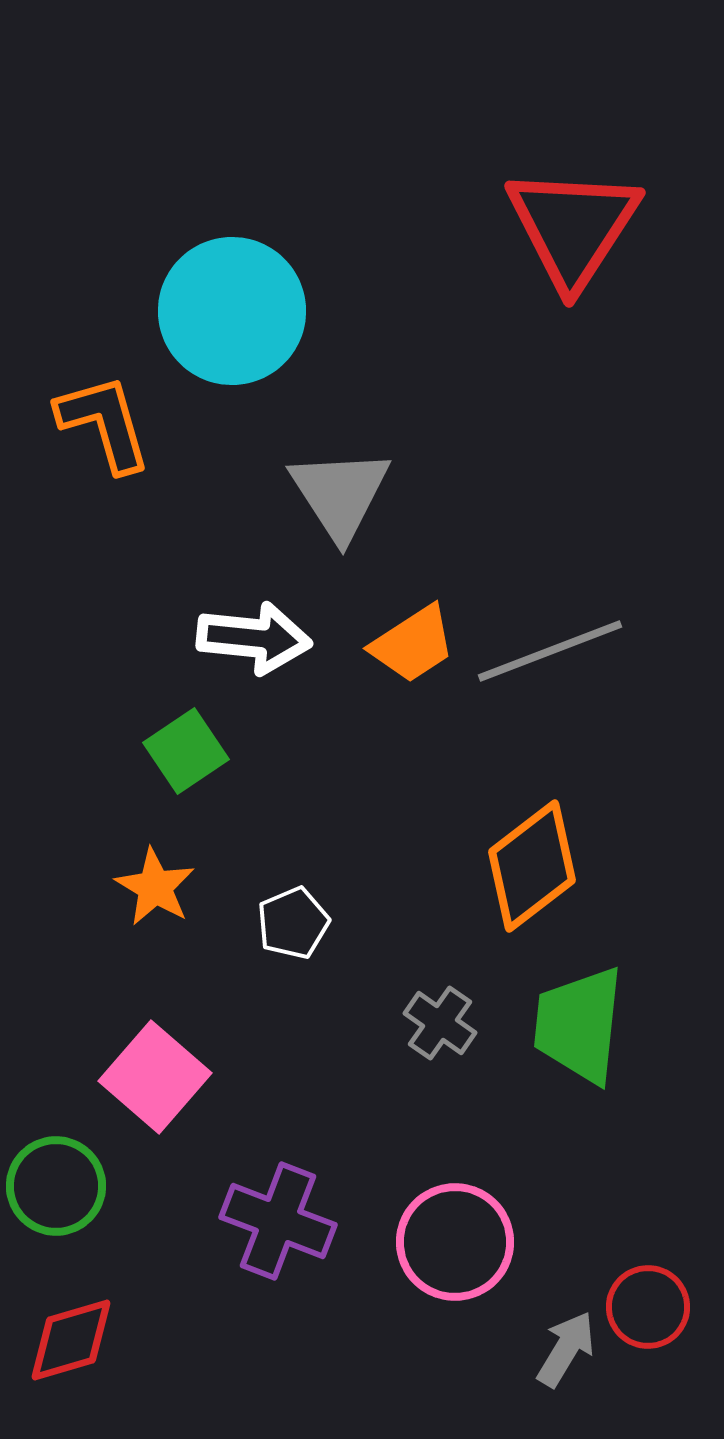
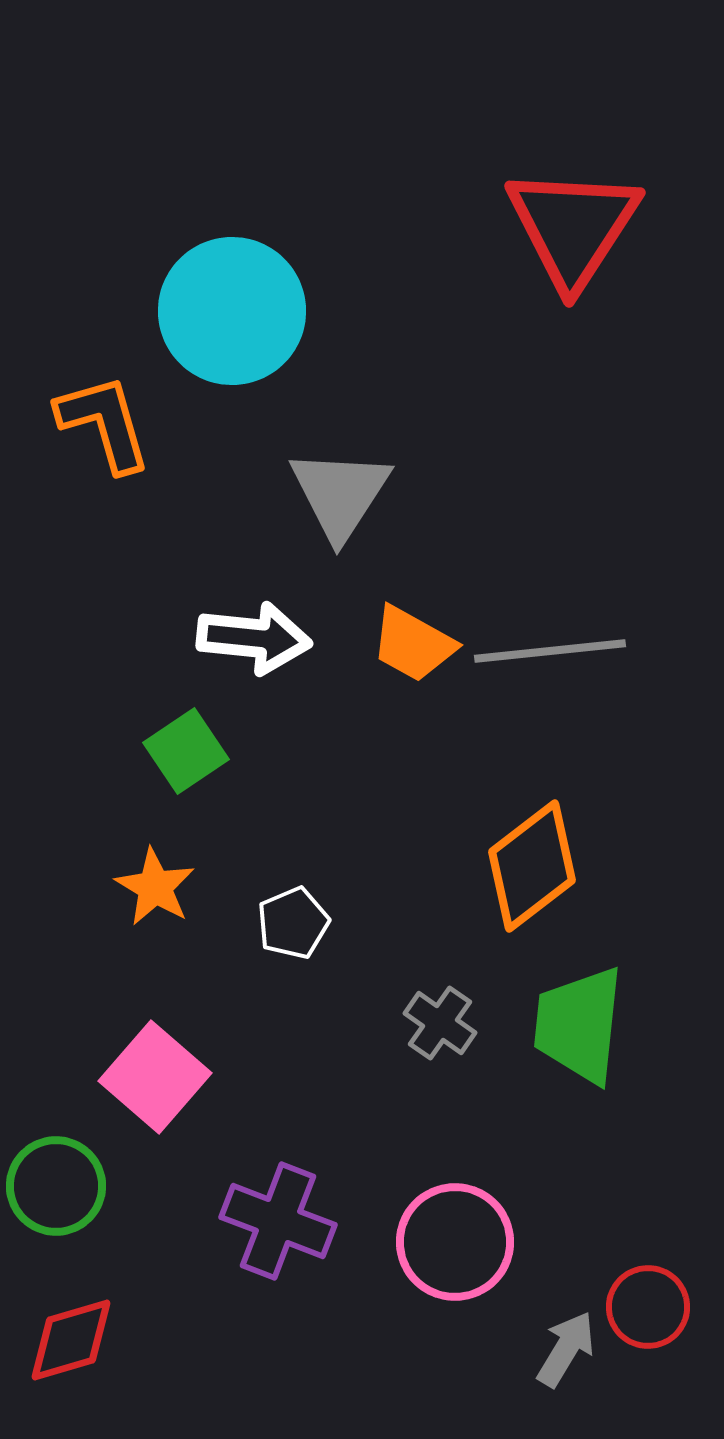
gray triangle: rotated 6 degrees clockwise
orange trapezoid: rotated 62 degrees clockwise
gray line: rotated 15 degrees clockwise
